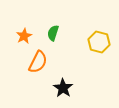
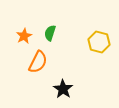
green semicircle: moved 3 px left
black star: moved 1 px down
